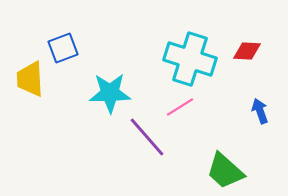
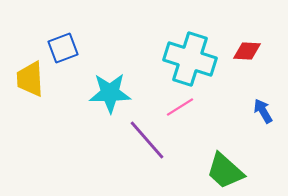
blue arrow: moved 3 px right; rotated 10 degrees counterclockwise
purple line: moved 3 px down
